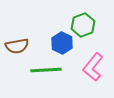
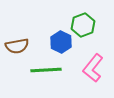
blue hexagon: moved 1 px left, 1 px up
pink L-shape: moved 1 px down
